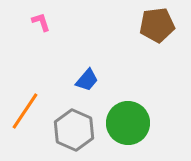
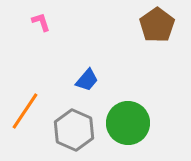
brown pentagon: rotated 28 degrees counterclockwise
